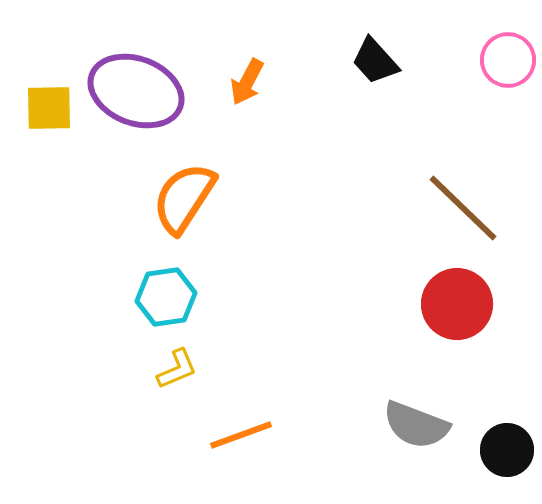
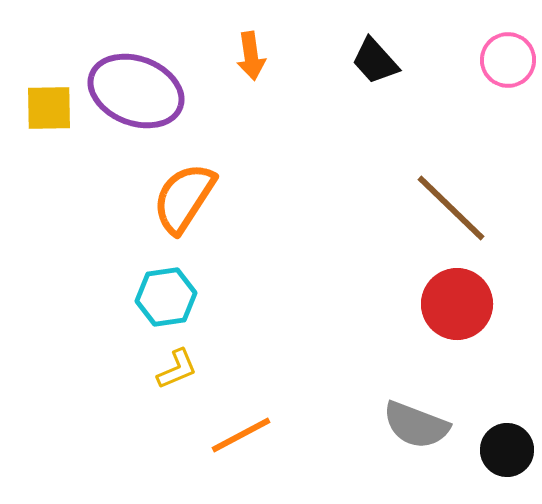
orange arrow: moved 4 px right, 26 px up; rotated 36 degrees counterclockwise
brown line: moved 12 px left
orange line: rotated 8 degrees counterclockwise
